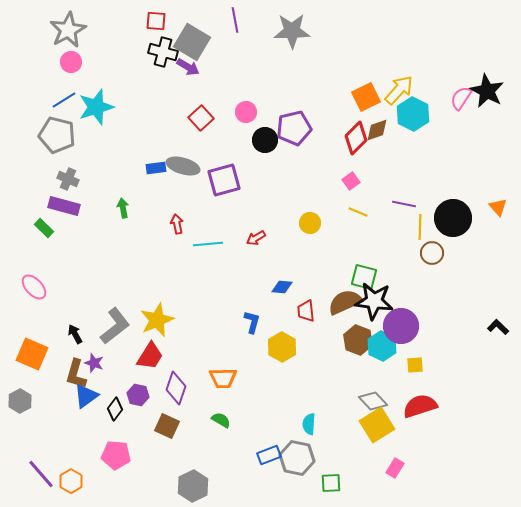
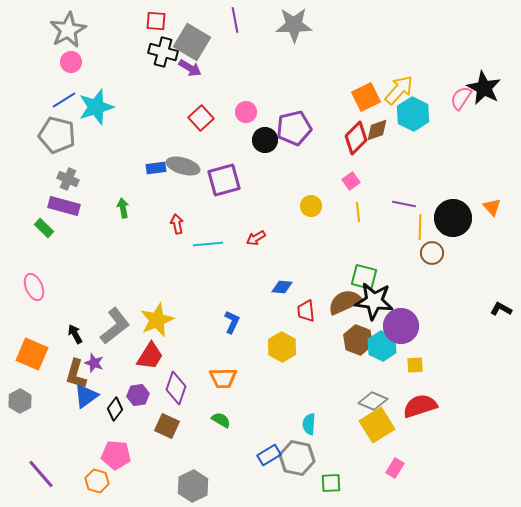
gray star at (292, 31): moved 2 px right, 6 px up
purple arrow at (188, 67): moved 2 px right, 1 px down
black star at (487, 91): moved 3 px left, 3 px up
orange triangle at (498, 207): moved 6 px left
yellow line at (358, 212): rotated 60 degrees clockwise
yellow circle at (310, 223): moved 1 px right, 17 px up
pink ellipse at (34, 287): rotated 20 degrees clockwise
blue L-shape at (252, 322): moved 20 px left; rotated 10 degrees clockwise
black L-shape at (498, 327): moved 3 px right, 18 px up; rotated 15 degrees counterclockwise
purple hexagon at (138, 395): rotated 20 degrees counterclockwise
gray diamond at (373, 401): rotated 24 degrees counterclockwise
blue rectangle at (269, 455): rotated 10 degrees counterclockwise
orange hexagon at (71, 481): moved 26 px right; rotated 15 degrees counterclockwise
